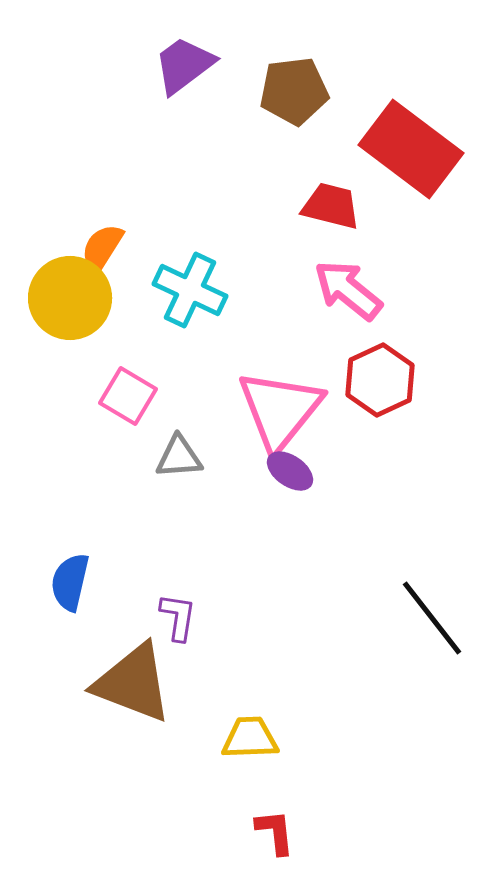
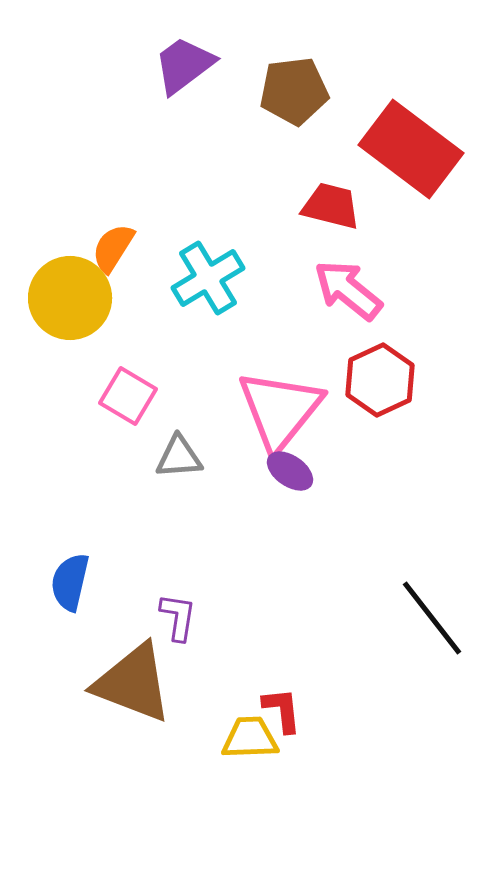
orange semicircle: moved 11 px right
cyan cross: moved 18 px right, 12 px up; rotated 34 degrees clockwise
red L-shape: moved 7 px right, 122 px up
